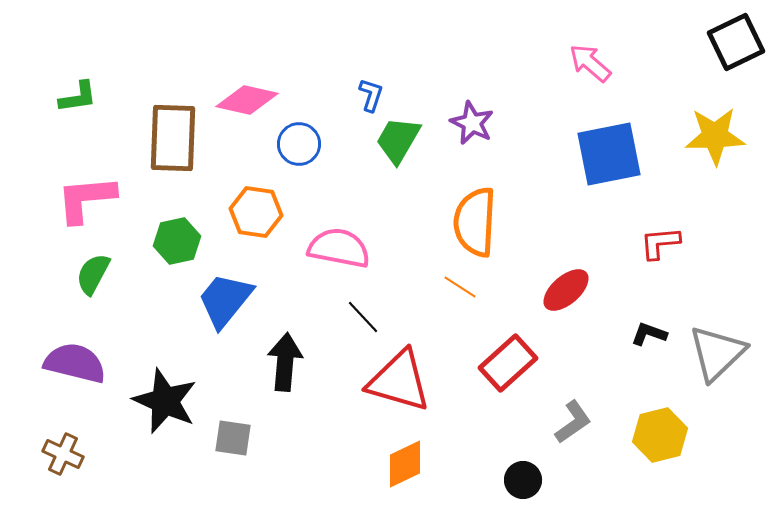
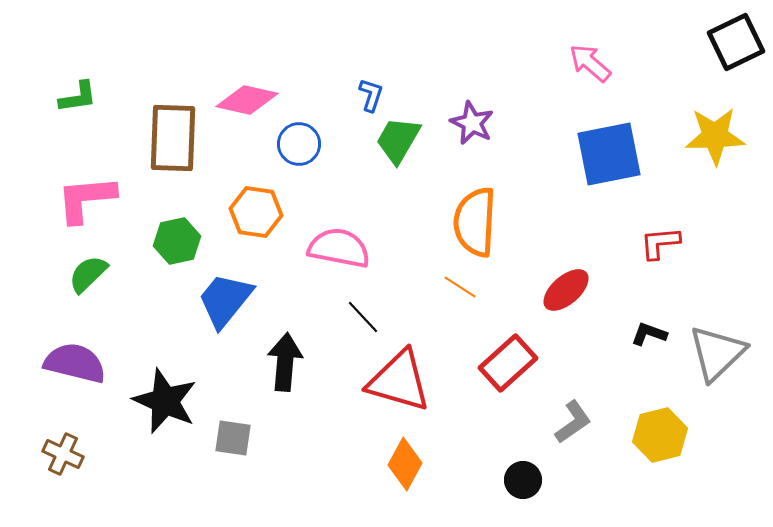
green semicircle: moved 5 px left; rotated 18 degrees clockwise
orange diamond: rotated 36 degrees counterclockwise
